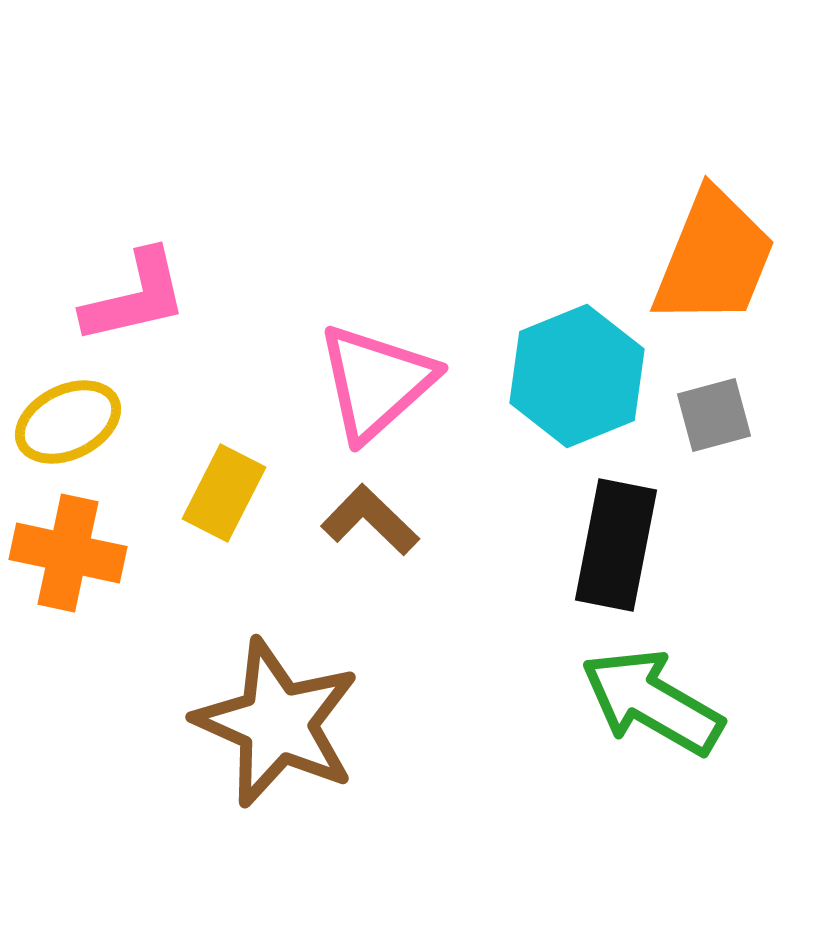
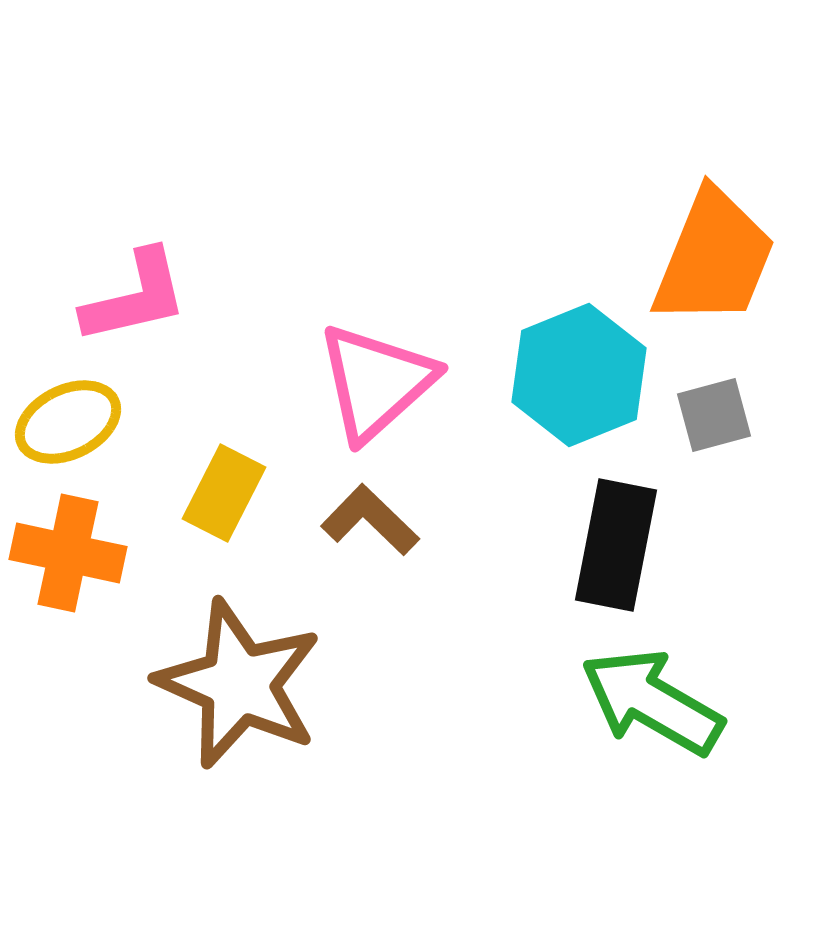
cyan hexagon: moved 2 px right, 1 px up
brown star: moved 38 px left, 39 px up
